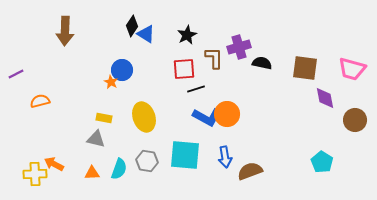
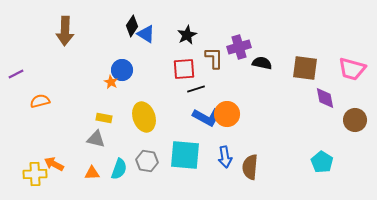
brown semicircle: moved 4 px up; rotated 65 degrees counterclockwise
